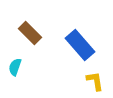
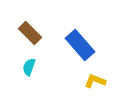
cyan semicircle: moved 14 px right
yellow L-shape: rotated 60 degrees counterclockwise
